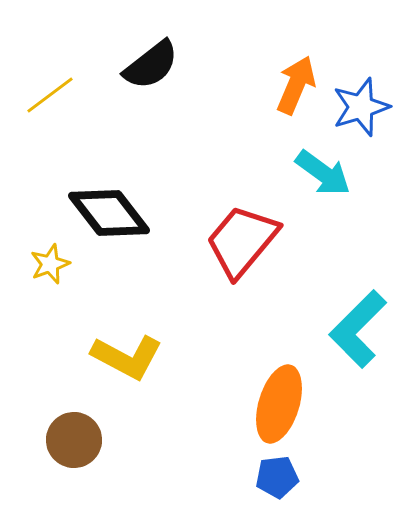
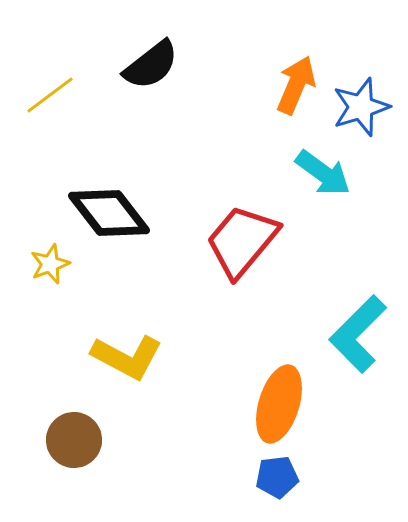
cyan L-shape: moved 5 px down
